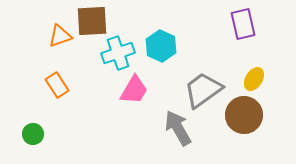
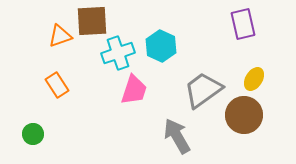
pink trapezoid: rotated 12 degrees counterclockwise
gray arrow: moved 1 px left, 8 px down
